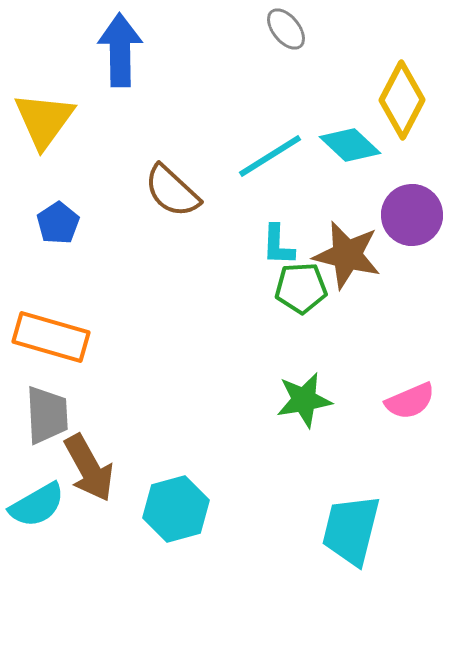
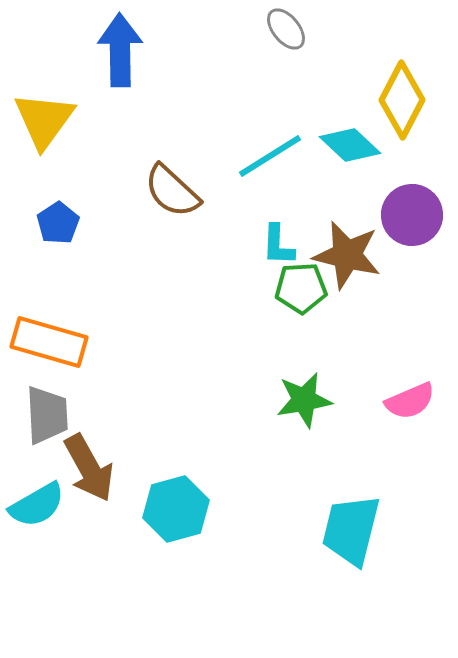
orange rectangle: moved 2 px left, 5 px down
